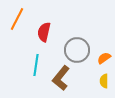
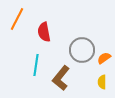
red semicircle: rotated 24 degrees counterclockwise
gray circle: moved 5 px right
yellow semicircle: moved 2 px left, 1 px down
